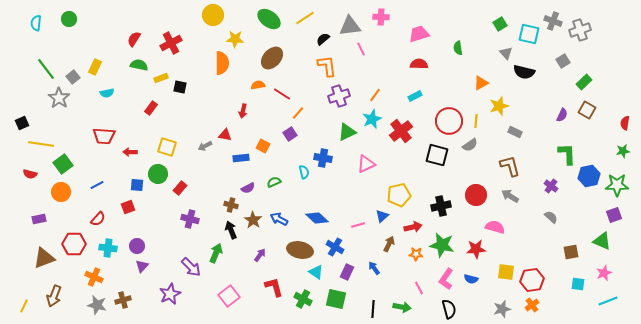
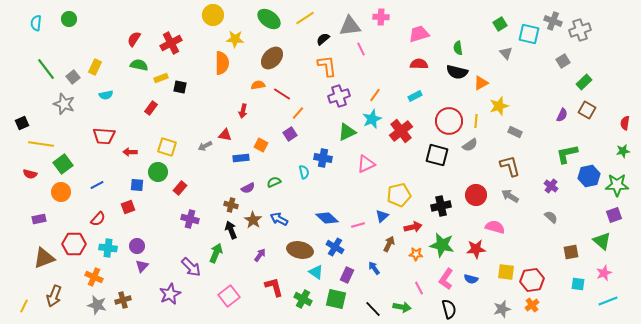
black semicircle at (524, 72): moved 67 px left
cyan semicircle at (107, 93): moved 1 px left, 2 px down
gray star at (59, 98): moved 5 px right, 6 px down; rotated 15 degrees counterclockwise
orange square at (263, 146): moved 2 px left, 1 px up
green L-shape at (567, 154): rotated 100 degrees counterclockwise
green circle at (158, 174): moved 2 px up
blue diamond at (317, 218): moved 10 px right
green triangle at (602, 241): rotated 18 degrees clockwise
purple rectangle at (347, 272): moved 3 px down
black line at (373, 309): rotated 48 degrees counterclockwise
